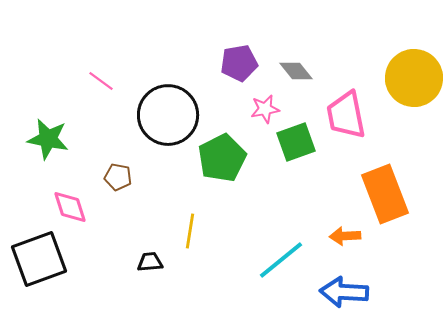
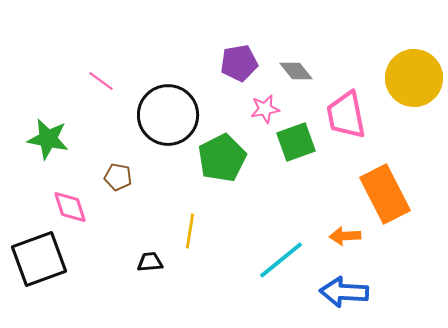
orange rectangle: rotated 6 degrees counterclockwise
